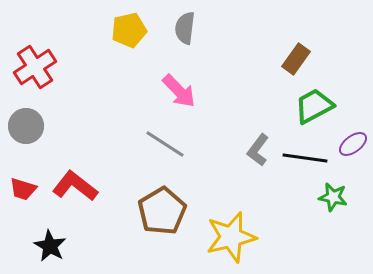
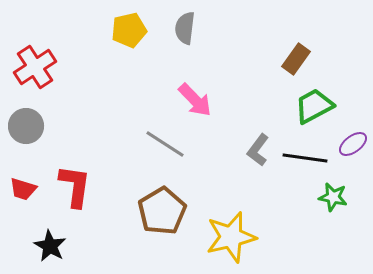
pink arrow: moved 16 px right, 9 px down
red L-shape: rotated 60 degrees clockwise
